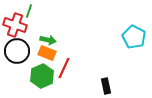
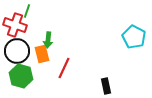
green line: moved 2 px left
green arrow: rotated 84 degrees clockwise
orange rectangle: moved 5 px left, 1 px down; rotated 54 degrees clockwise
green hexagon: moved 21 px left; rotated 20 degrees counterclockwise
